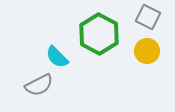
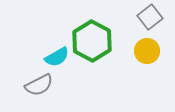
gray square: moved 2 px right; rotated 25 degrees clockwise
green hexagon: moved 7 px left, 7 px down
cyan semicircle: rotated 75 degrees counterclockwise
